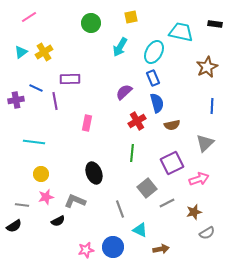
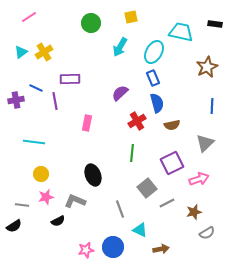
purple semicircle at (124, 92): moved 4 px left, 1 px down
black ellipse at (94, 173): moved 1 px left, 2 px down
